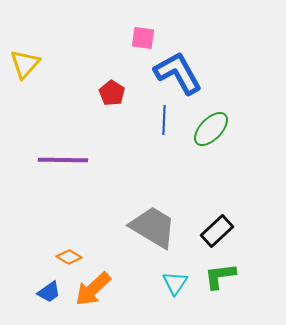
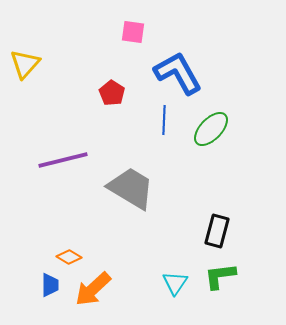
pink square: moved 10 px left, 6 px up
purple line: rotated 15 degrees counterclockwise
gray trapezoid: moved 22 px left, 39 px up
black rectangle: rotated 32 degrees counterclockwise
blue trapezoid: moved 1 px right, 7 px up; rotated 55 degrees counterclockwise
